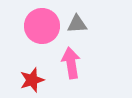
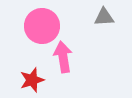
gray triangle: moved 27 px right, 7 px up
pink arrow: moved 8 px left, 6 px up
